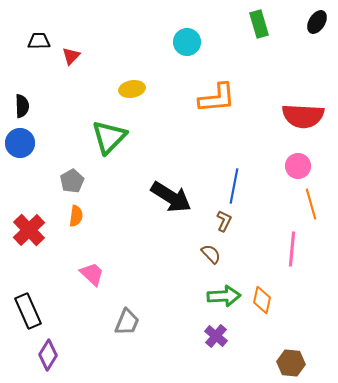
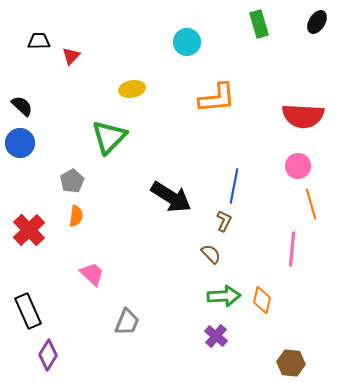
black semicircle: rotated 45 degrees counterclockwise
